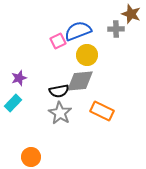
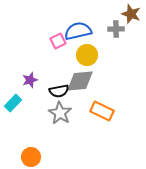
blue semicircle: rotated 8 degrees clockwise
purple star: moved 11 px right, 2 px down
